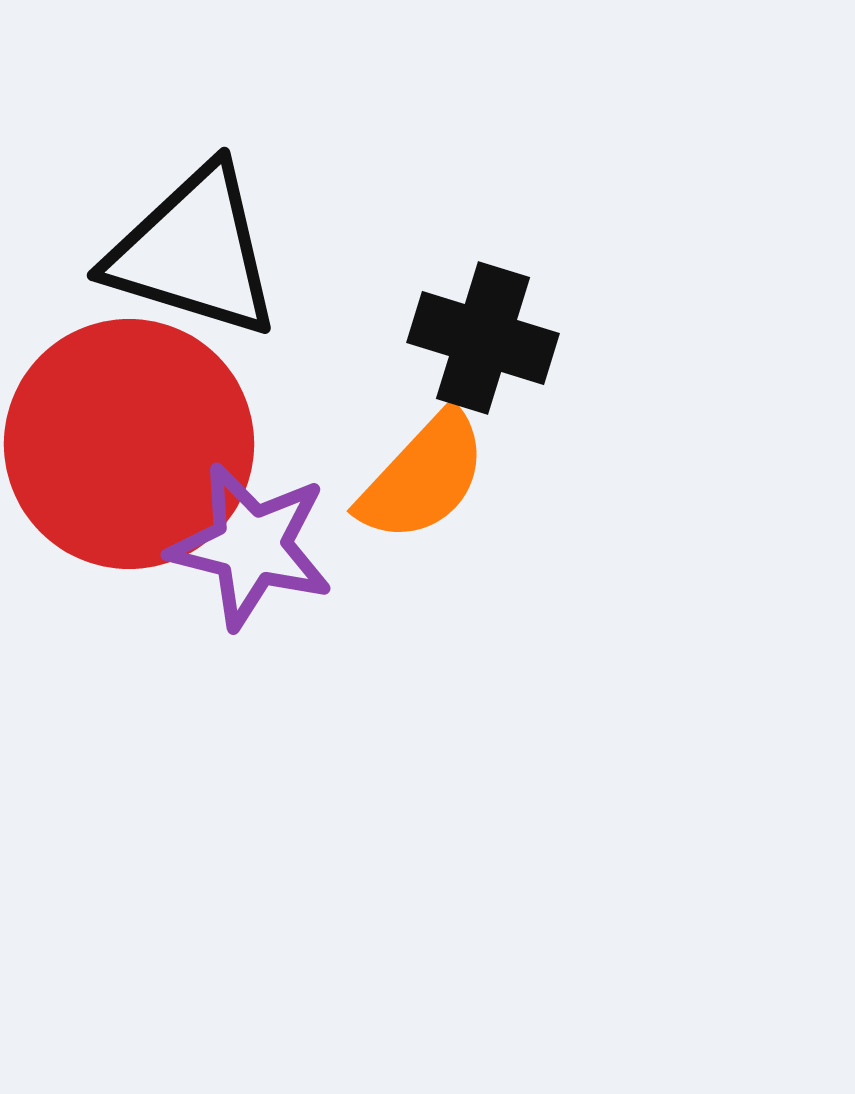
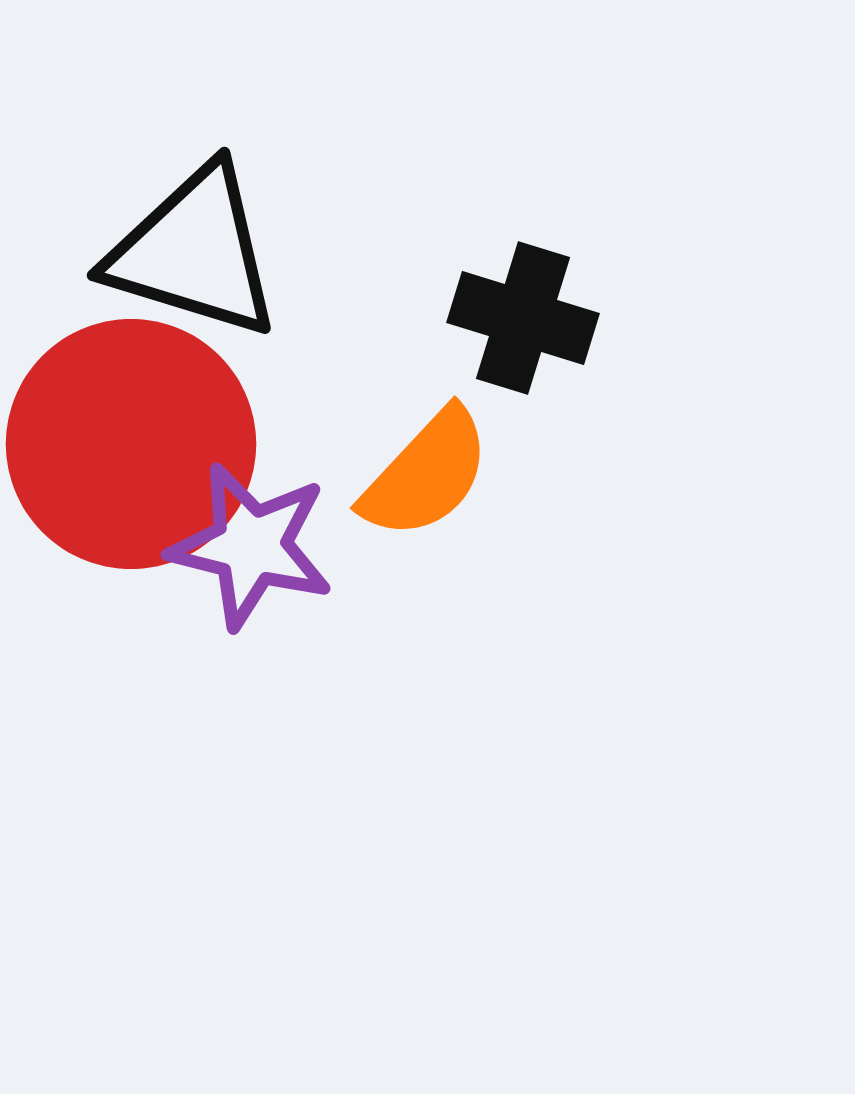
black cross: moved 40 px right, 20 px up
red circle: moved 2 px right
orange semicircle: moved 3 px right, 3 px up
